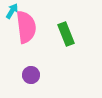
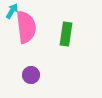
green rectangle: rotated 30 degrees clockwise
